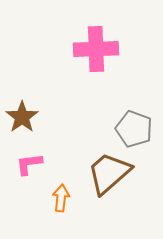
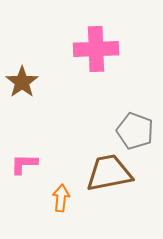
brown star: moved 35 px up
gray pentagon: moved 1 px right, 2 px down
pink L-shape: moved 5 px left; rotated 8 degrees clockwise
brown trapezoid: rotated 30 degrees clockwise
